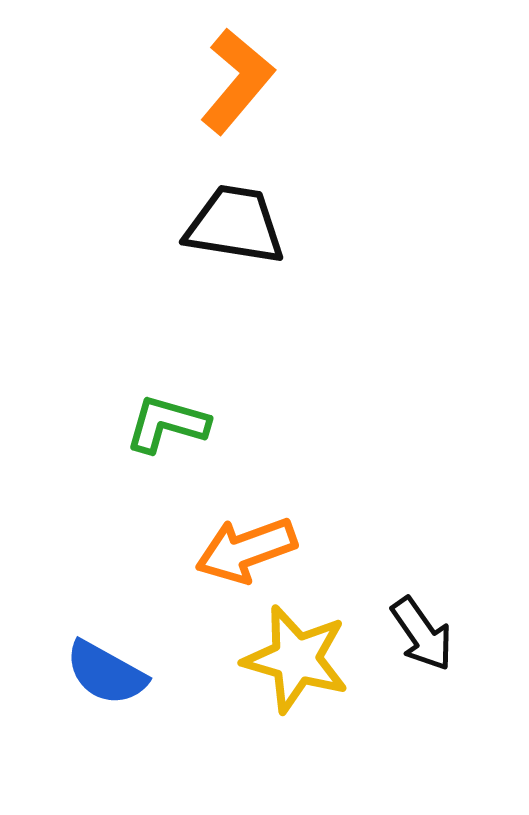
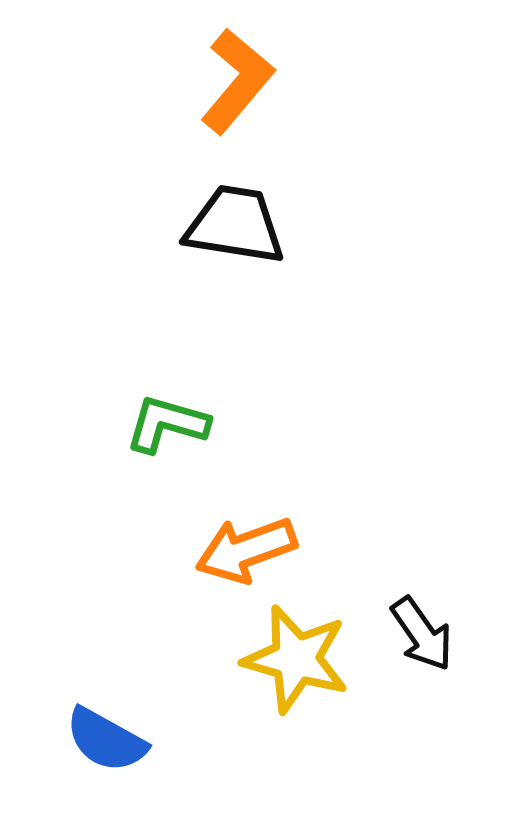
blue semicircle: moved 67 px down
